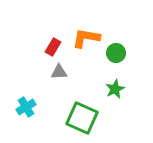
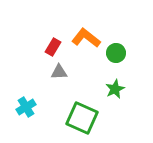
orange L-shape: rotated 28 degrees clockwise
